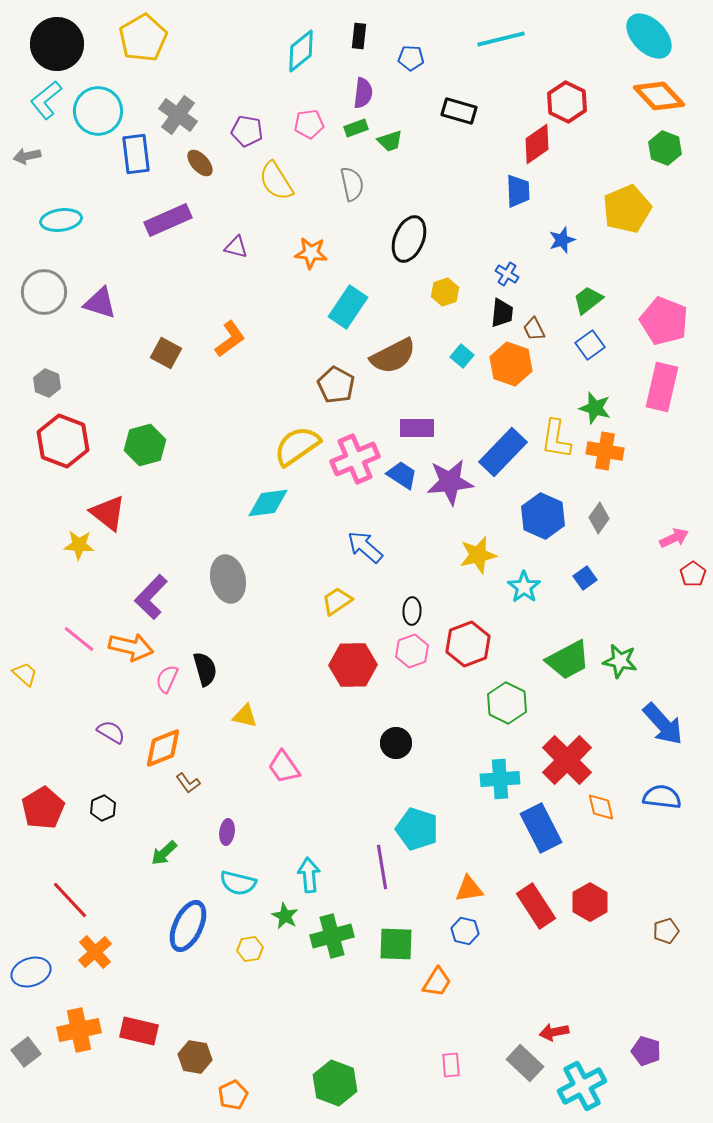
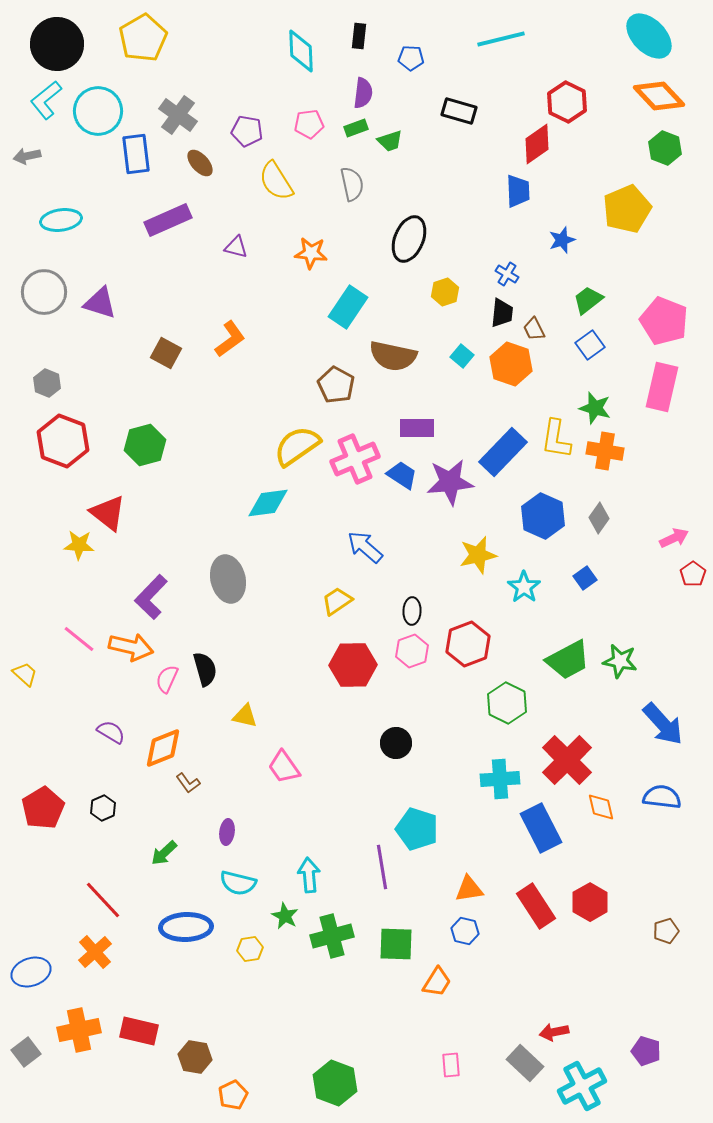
cyan diamond at (301, 51): rotated 54 degrees counterclockwise
brown semicircle at (393, 356): rotated 39 degrees clockwise
red line at (70, 900): moved 33 px right
blue ellipse at (188, 926): moved 2 px left, 1 px down; rotated 63 degrees clockwise
